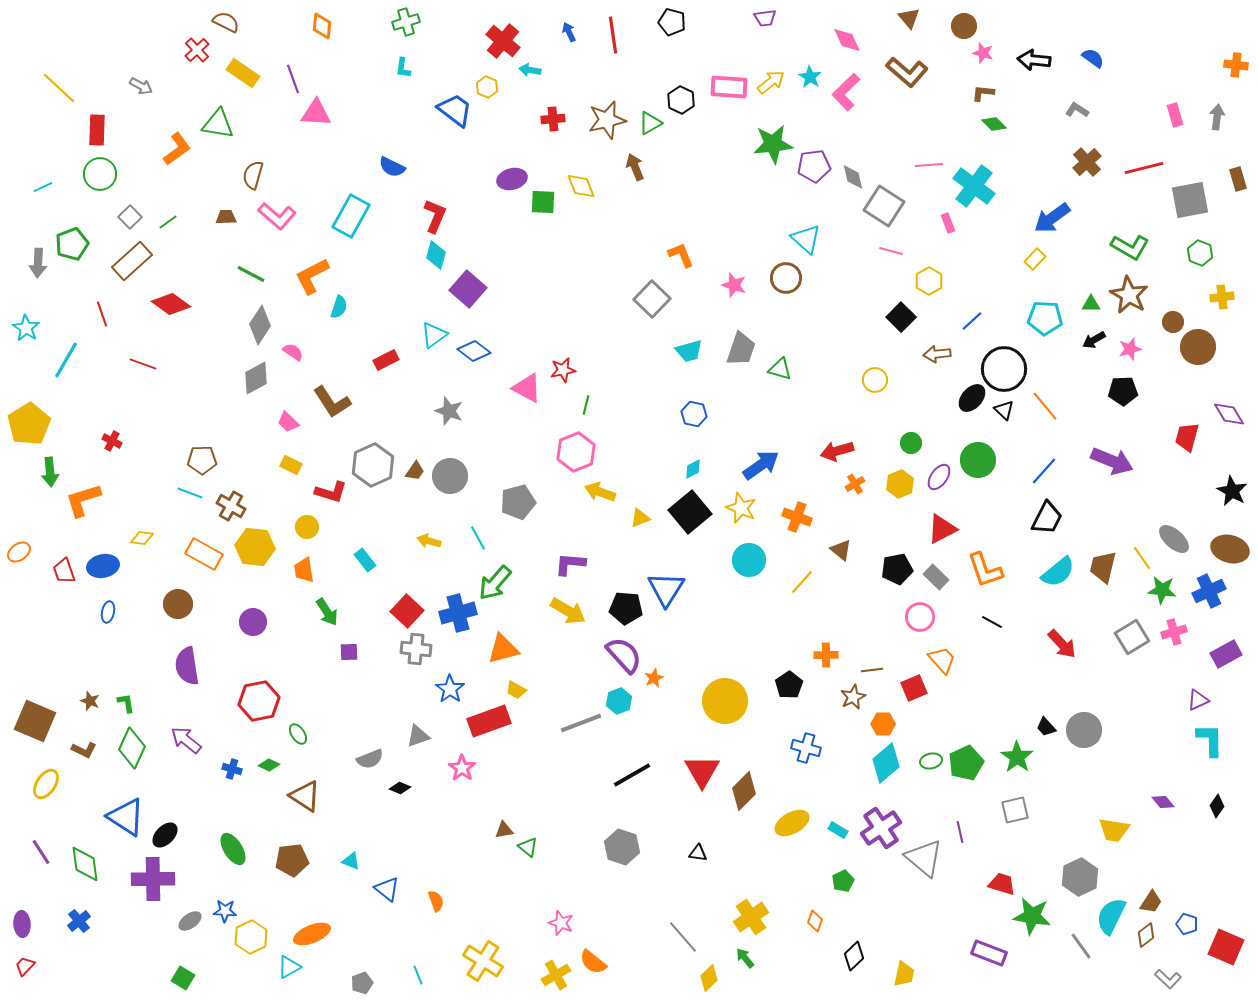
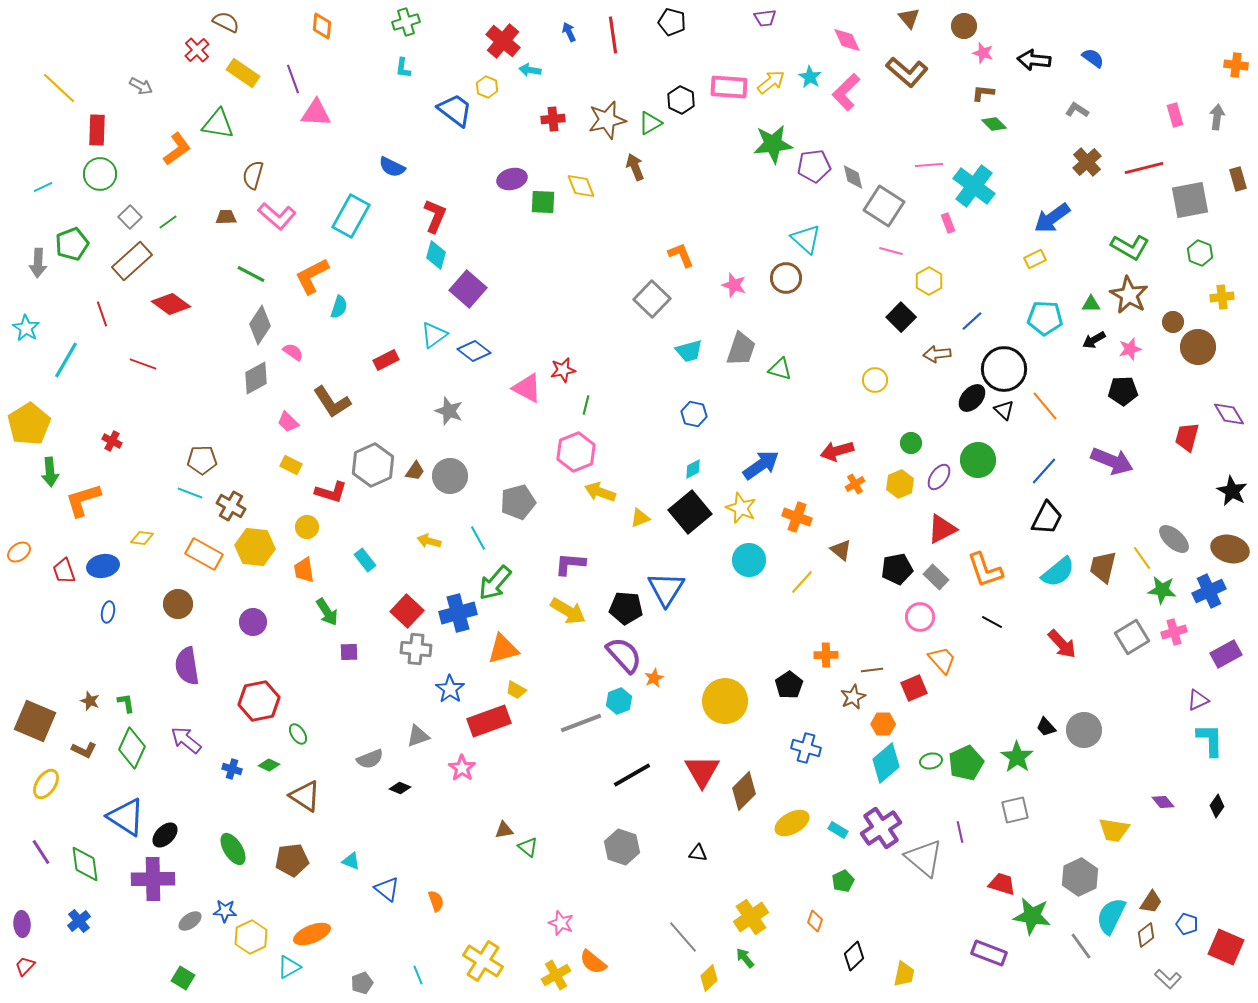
yellow rectangle at (1035, 259): rotated 20 degrees clockwise
